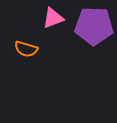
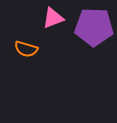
purple pentagon: moved 1 px down
